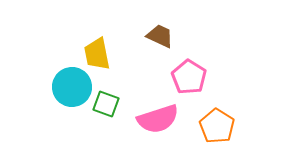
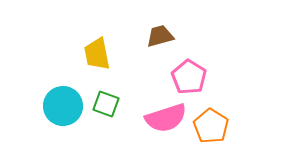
brown trapezoid: rotated 40 degrees counterclockwise
cyan circle: moved 9 px left, 19 px down
pink semicircle: moved 8 px right, 1 px up
orange pentagon: moved 6 px left
